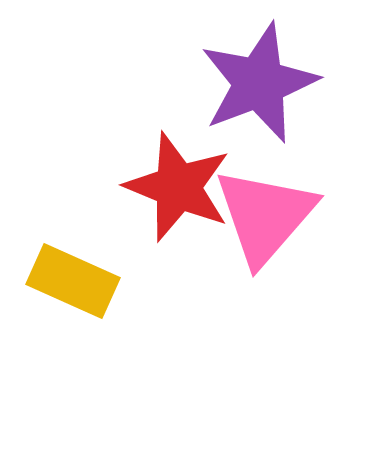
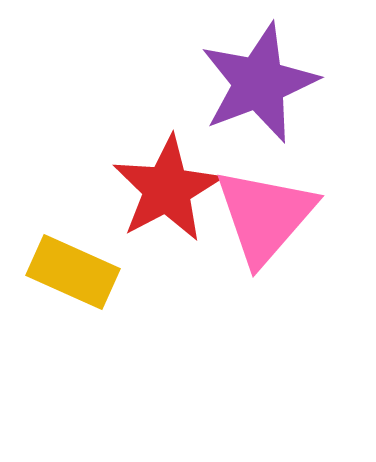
red star: moved 11 px left, 2 px down; rotated 22 degrees clockwise
yellow rectangle: moved 9 px up
